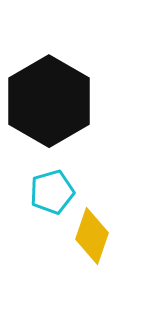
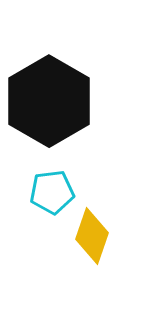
cyan pentagon: rotated 9 degrees clockwise
